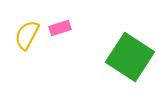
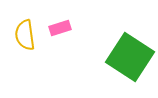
yellow semicircle: moved 2 px left; rotated 36 degrees counterclockwise
